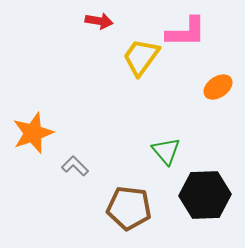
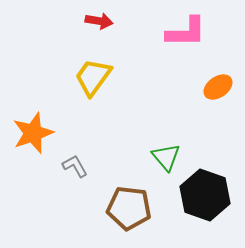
yellow trapezoid: moved 48 px left, 20 px down
green triangle: moved 6 px down
gray L-shape: rotated 16 degrees clockwise
black hexagon: rotated 21 degrees clockwise
